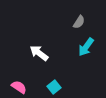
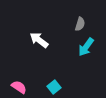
gray semicircle: moved 1 px right, 2 px down; rotated 16 degrees counterclockwise
white arrow: moved 13 px up
